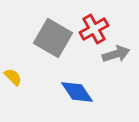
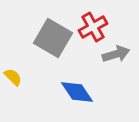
red cross: moved 1 px left, 2 px up
